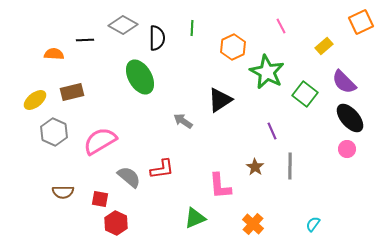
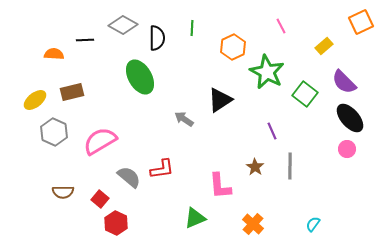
gray arrow: moved 1 px right, 2 px up
red square: rotated 30 degrees clockwise
